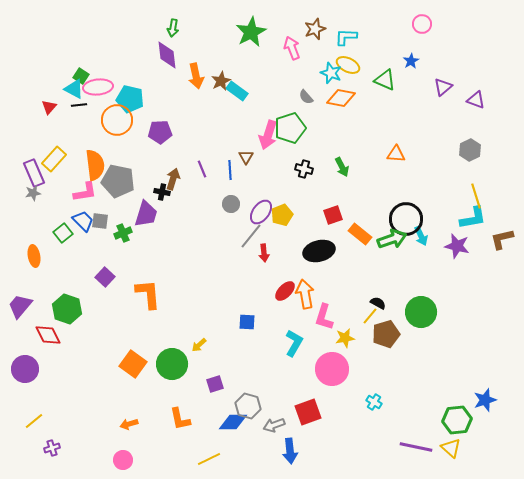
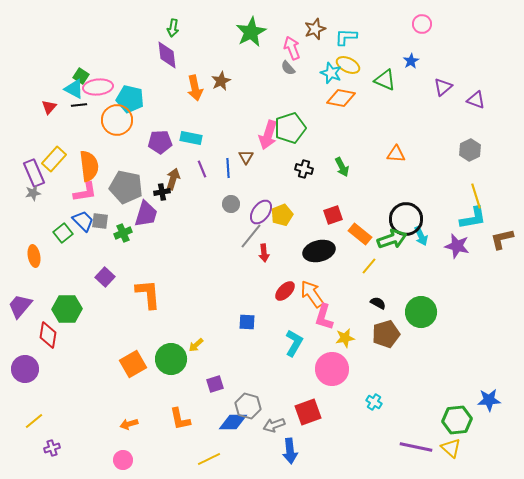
orange arrow at (196, 76): moved 1 px left, 12 px down
cyan rectangle at (237, 91): moved 46 px left, 47 px down; rotated 25 degrees counterclockwise
gray semicircle at (306, 97): moved 18 px left, 29 px up
purple pentagon at (160, 132): moved 10 px down
orange semicircle at (95, 165): moved 6 px left, 1 px down
blue line at (230, 170): moved 2 px left, 2 px up
gray pentagon at (118, 181): moved 8 px right, 6 px down
black cross at (162, 192): rotated 21 degrees counterclockwise
orange arrow at (305, 294): moved 7 px right; rotated 24 degrees counterclockwise
green hexagon at (67, 309): rotated 20 degrees counterclockwise
yellow line at (370, 316): moved 1 px left, 50 px up
red diamond at (48, 335): rotated 36 degrees clockwise
yellow arrow at (199, 345): moved 3 px left
orange square at (133, 364): rotated 24 degrees clockwise
green circle at (172, 364): moved 1 px left, 5 px up
blue star at (485, 400): moved 4 px right; rotated 15 degrees clockwise
